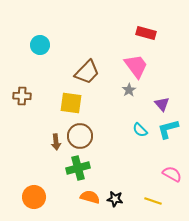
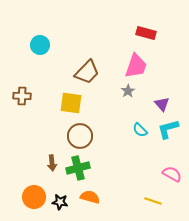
pink trapezoid: rotated 56 degrees clockwise
gray star: moved 1 px left, 1 px down
brown arrow: moved 4 px left, 21 px down
black star: moved 55 px left, 3 px down
